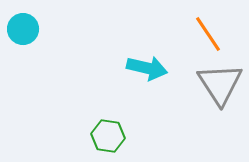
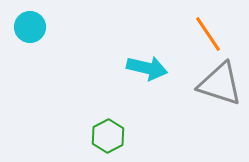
cyan circle: moved 7 px right, 2 px up
gray triangle: rotated 39 degrees counterclockwise
green hexagon: rotated 24 degrees clockwise
